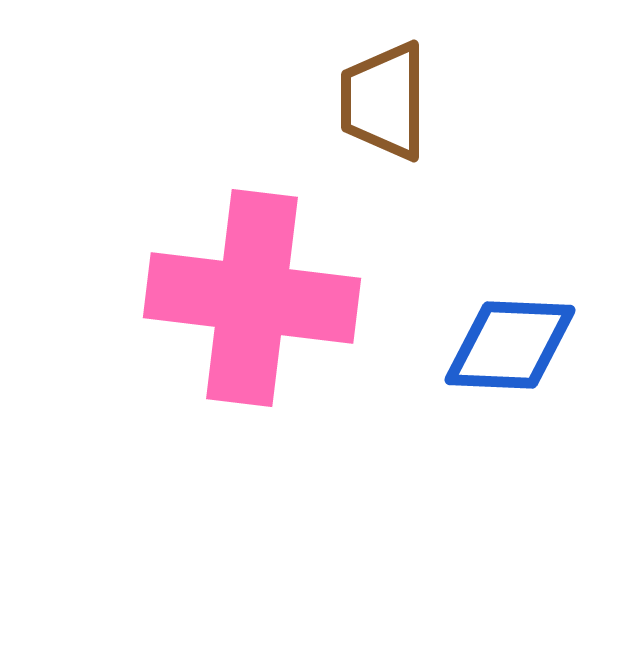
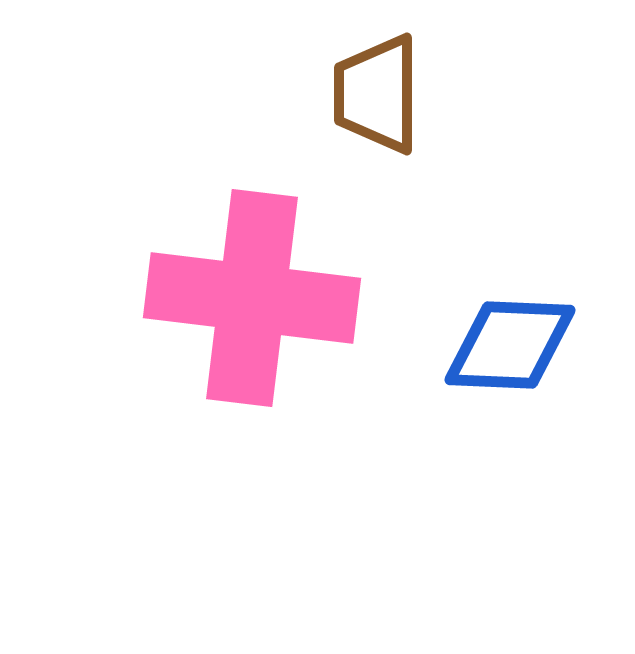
brown trapezoid: moved 7 px left, 7 px up
